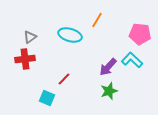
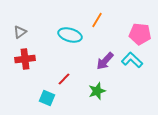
gray triangle: moved 10 px left, 5 px up
purple arrow: moved 3 px left, 6 px up
green star: moved 12 px left
